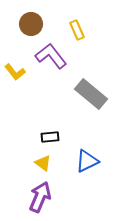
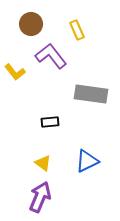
gray rectangle: rotated 32 degrees counterclockwise
black rectangle: moved 15 px up
